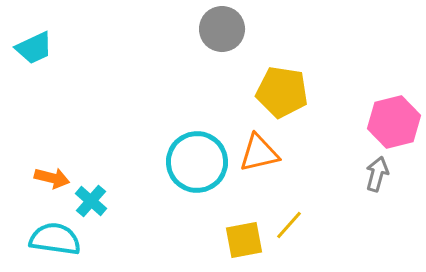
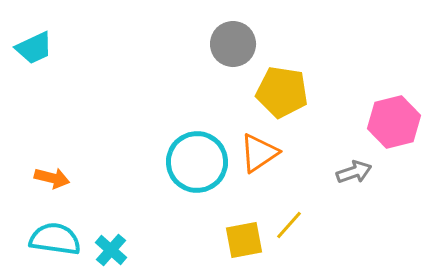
gray circle: moved 11 px right, 15 px down
orange triangle: rotated 21 degrees counterclockwise
gray arrow: moved 23 px left, 2 px up; rotated 56 degrees clockwise
cyan cross: moved 20 px right, 49 px down
